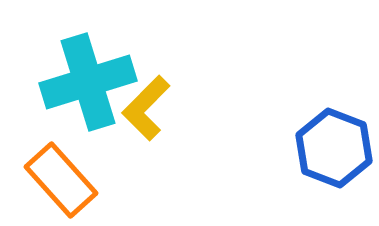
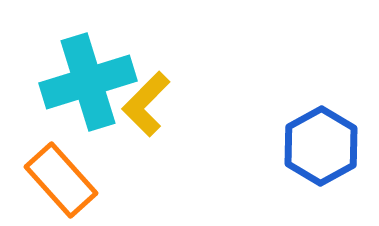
yellow L-shape: moved 4 px up
blue hexagon: moved 13 px left, 2 px up; rotated 10 degrees clockwise
